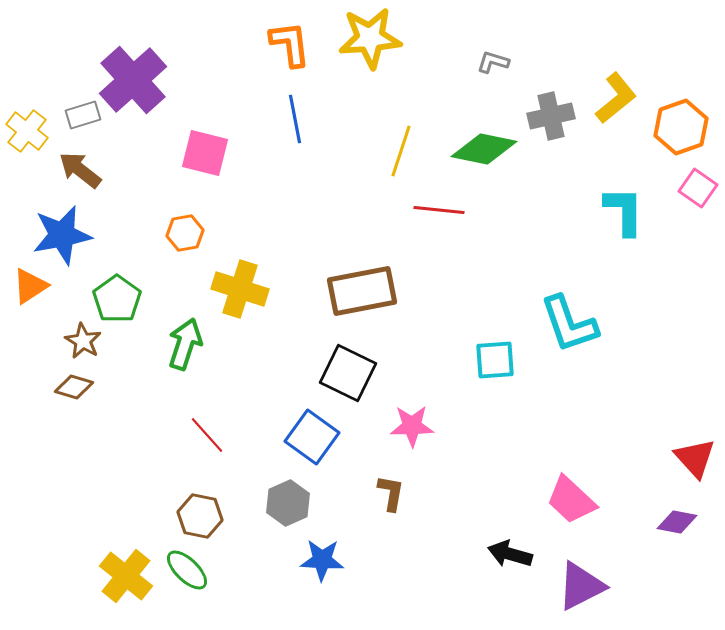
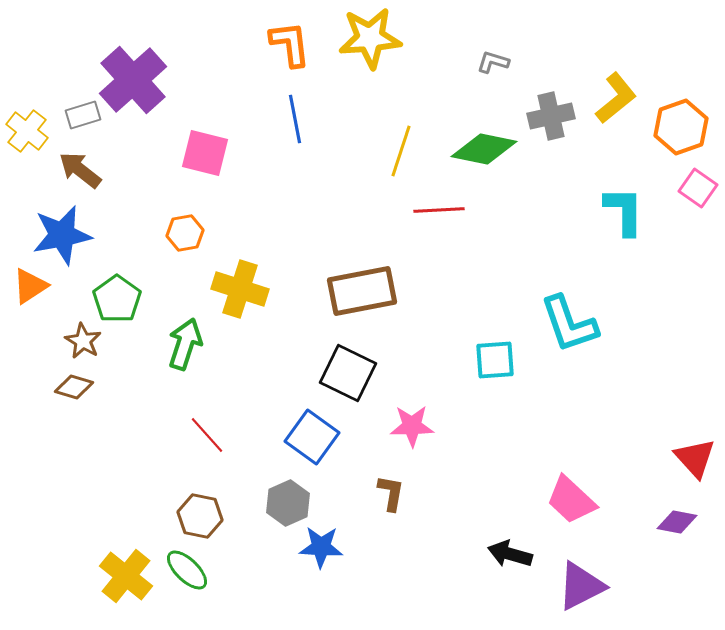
red line at (439, 210): rotated 9 degrees counterclockwise
blue star at (322, 560): moved 1 px left, 13 px up
